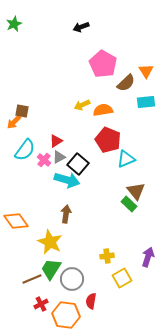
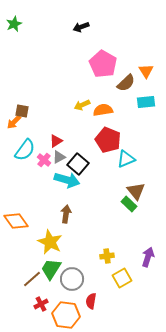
brown line: rotated 18 degrees counterclockwise
